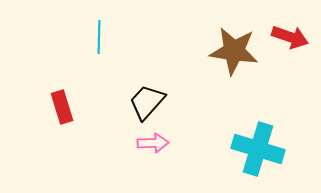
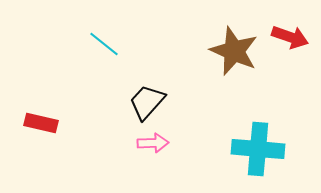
cyan line: moved 5 px right, 7 px down; rotated 52 degrees counterclockwise
brown star: rotated 15 degrees clockwise
red rectangle: moved 21 px left, 16 px down; rotated 60 degrees counterclockwise
cyan cross: rotated 12 degrees counterclockwise
